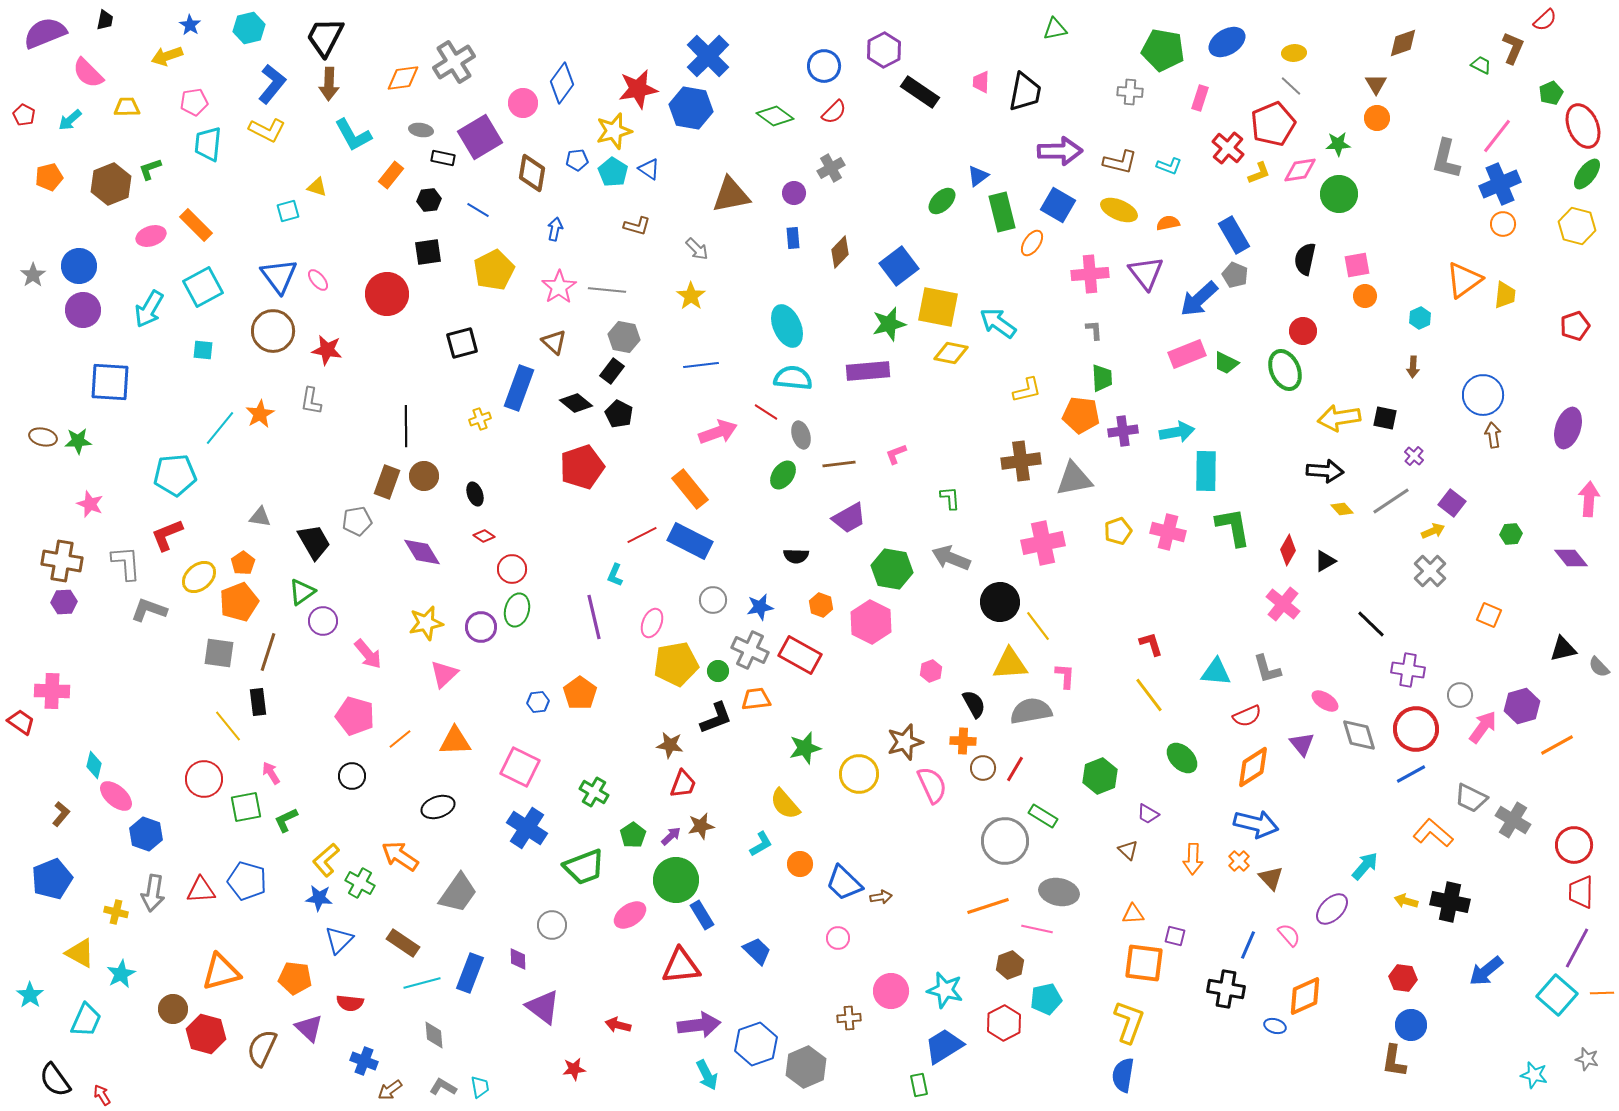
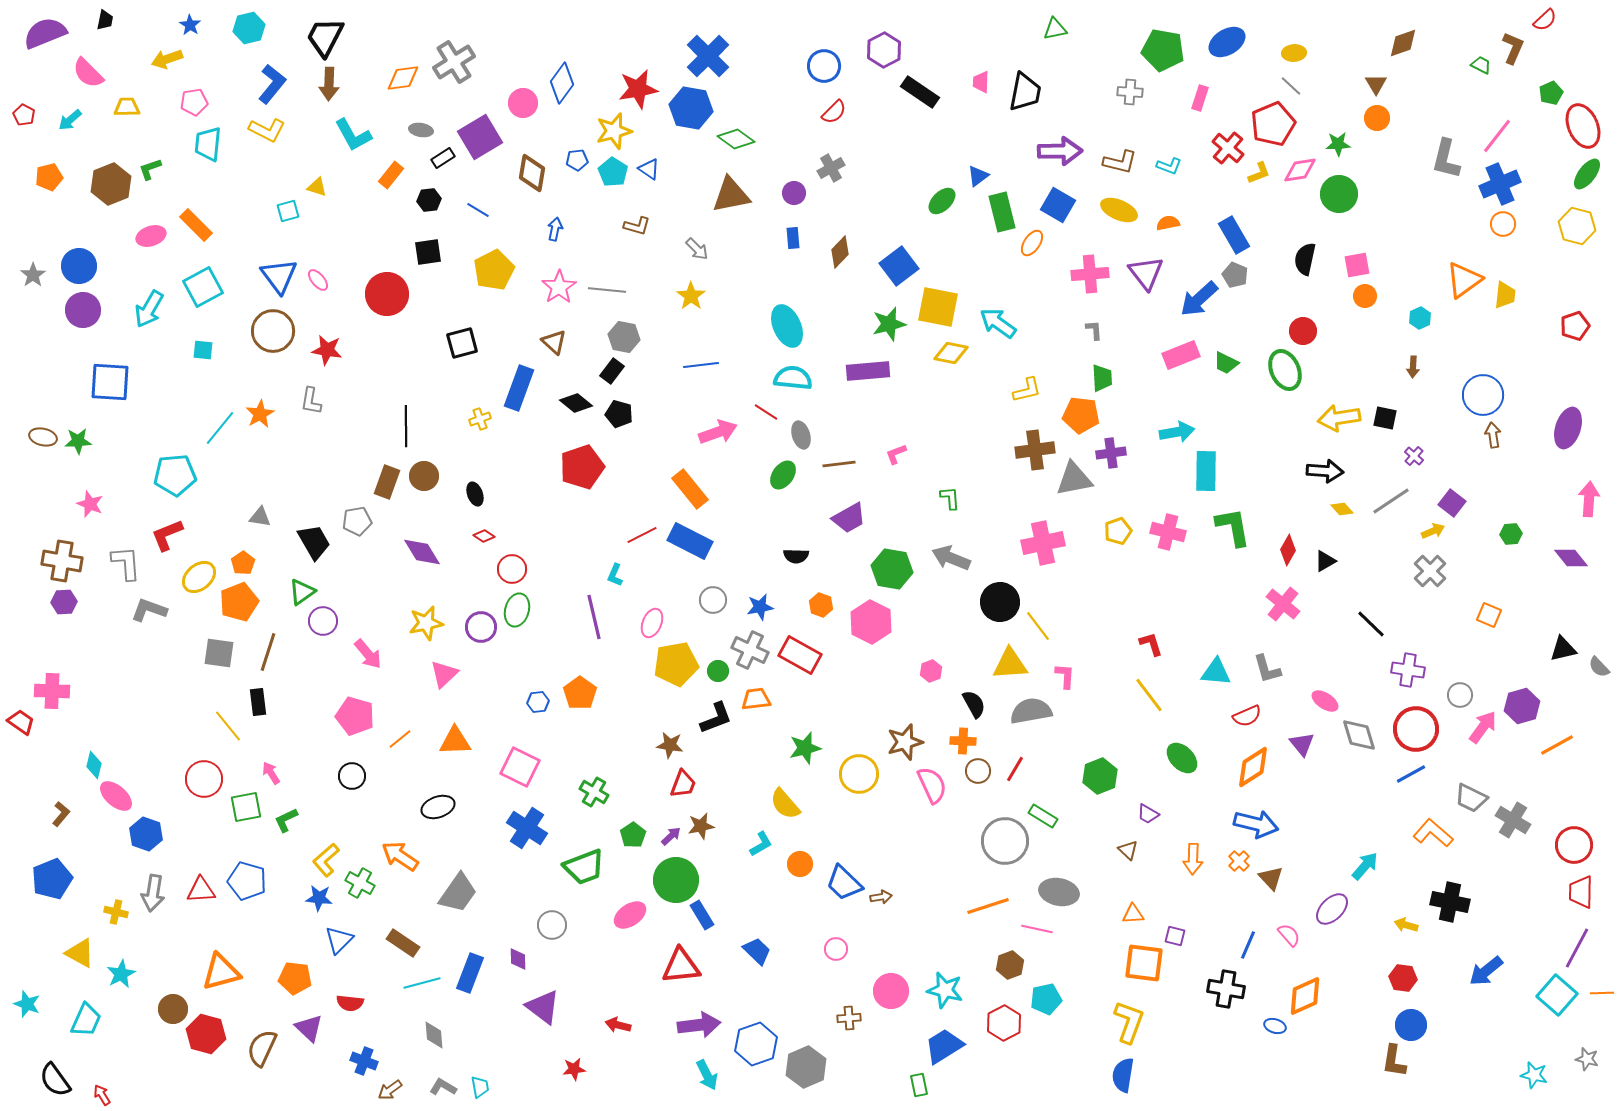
yellow arrow at (167, 56): moved 3 px down
green diamond at (775, 116): moved 39 px left, 23 px down
black rectangle at (443, 158): rotated 45 degrees counterclockwise
pink rectangle at (1187, 354): moved 6 px left, 1 px down
black pentagon at (619, 414): rotated 12 degrees counterclockwise
purple cross at (1123, 431): moved 12 px left, 22 px down
brown cross at (1021, 461): moved 14 px right, 11 px up
brown circle at (983, 768): moved 5 px left, 3 px down
yellow arrow at (1406, 901): moved 24 px down
pink circle at (838, 938): moved 2 px left, 11 px down
cyan star at (30, 995): moved 3 px left, 9 px down; rotated 16 degrees counterclockwise
